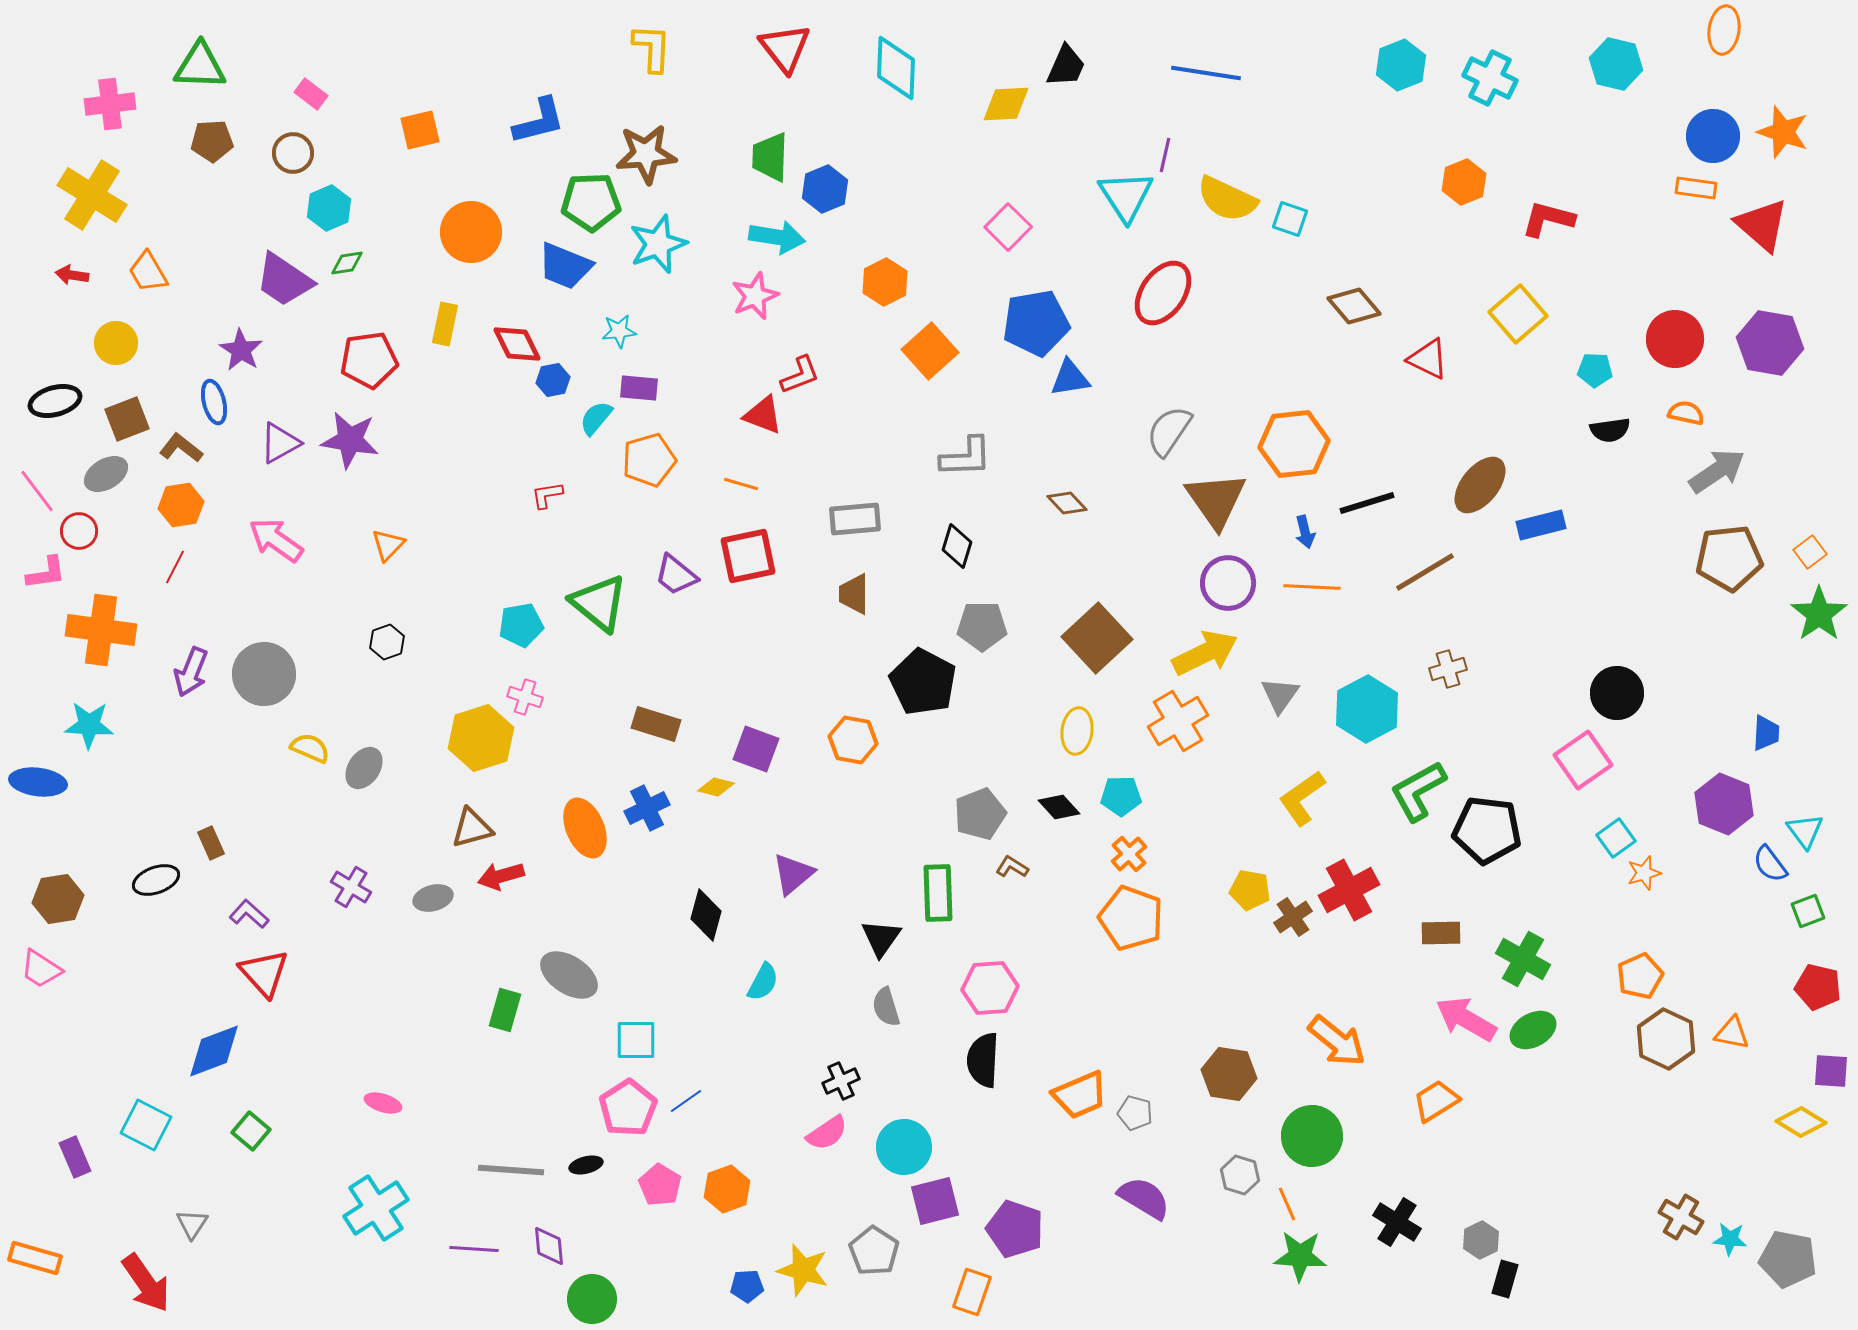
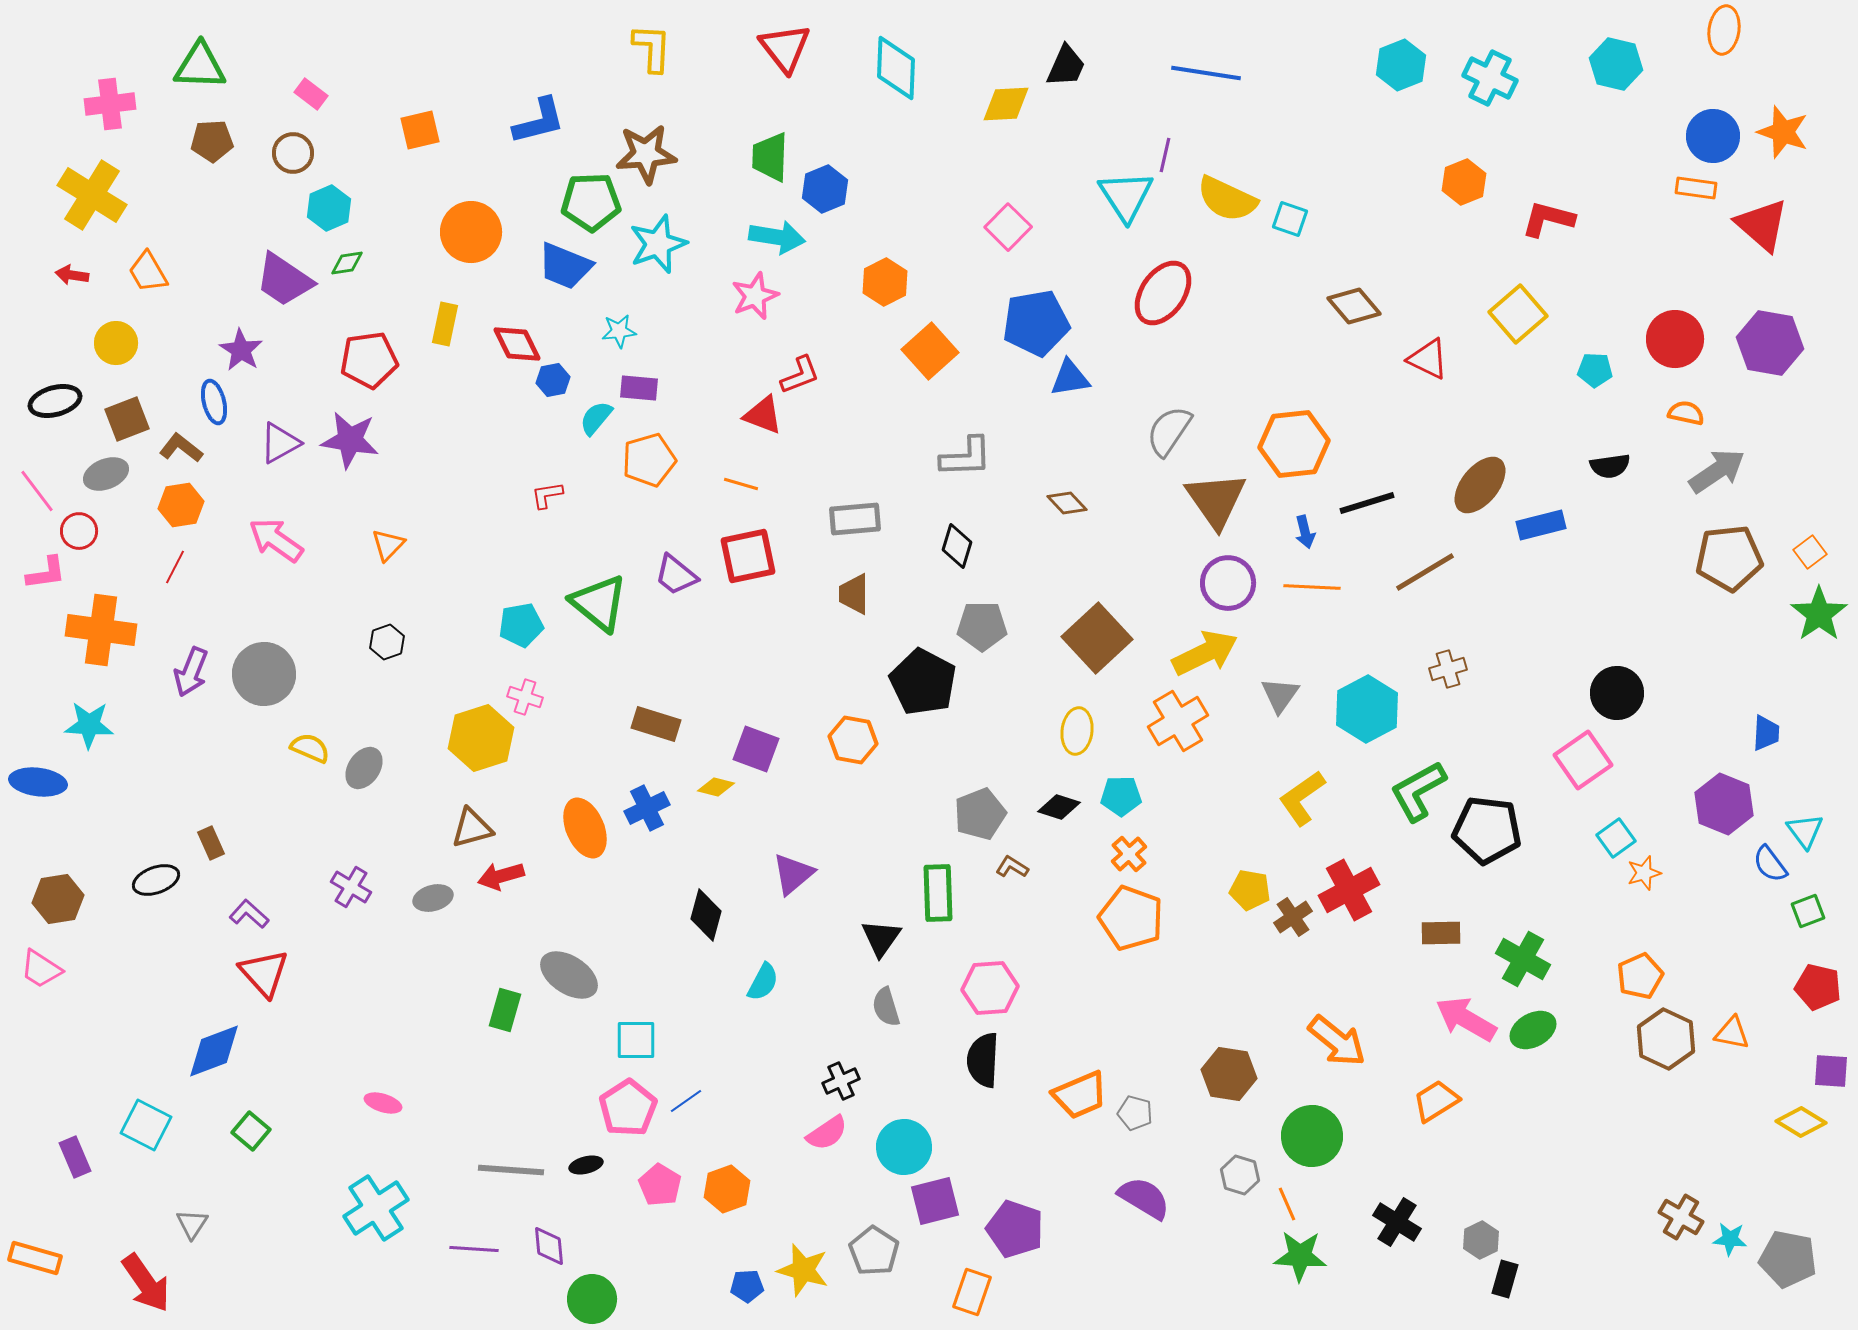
black semicircle at (1610, 430): moved 36 px down
gray ellipse at (106, 474): rotated 9 degrees clockwise
black diamond at (1059, 807): rotated 30 degrees counterclockwise
